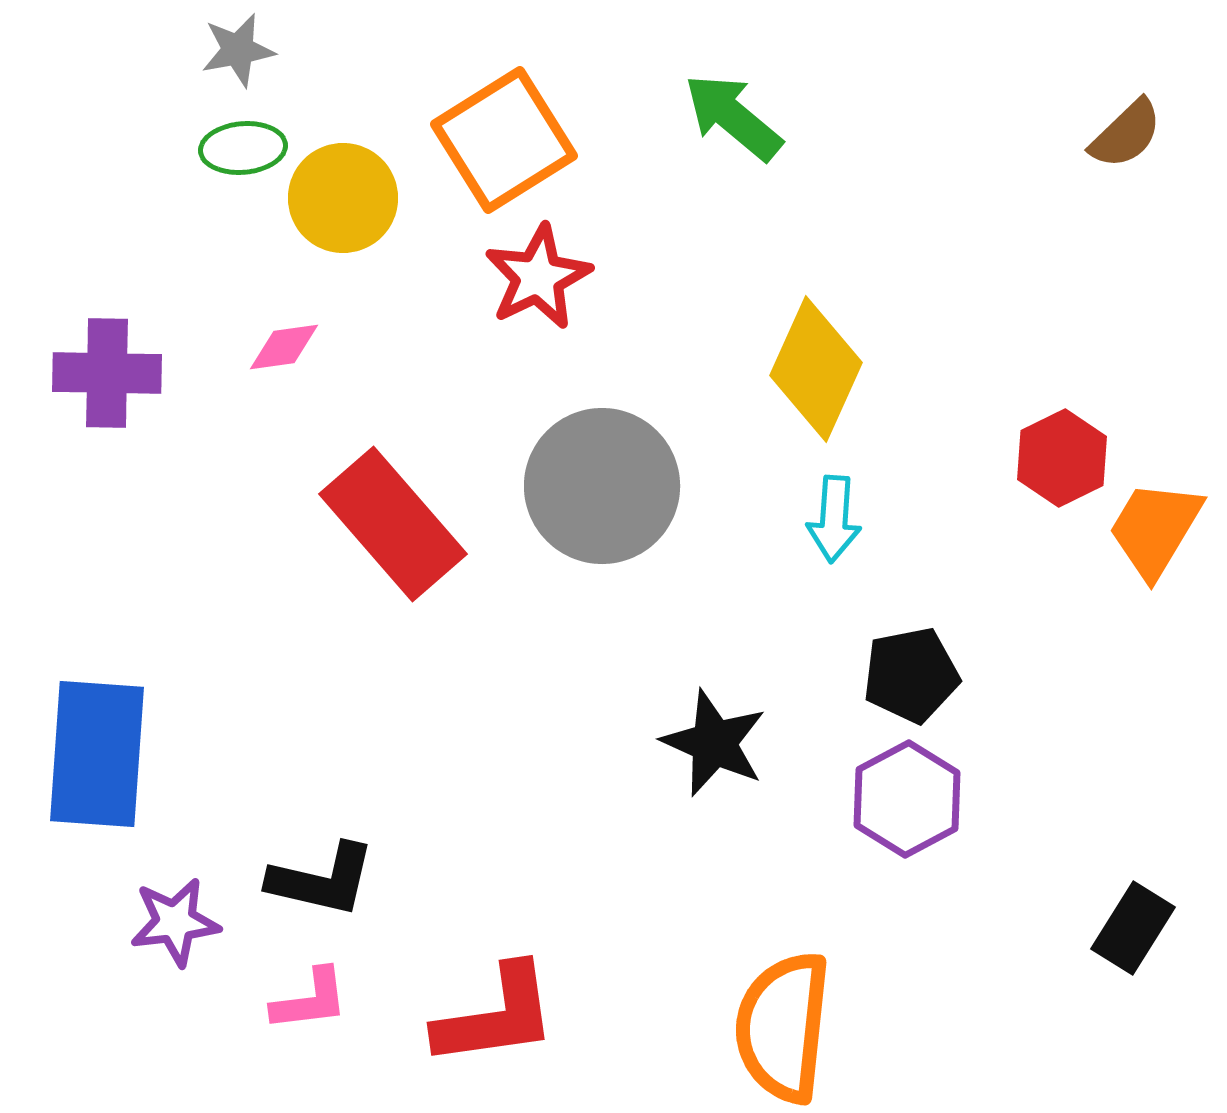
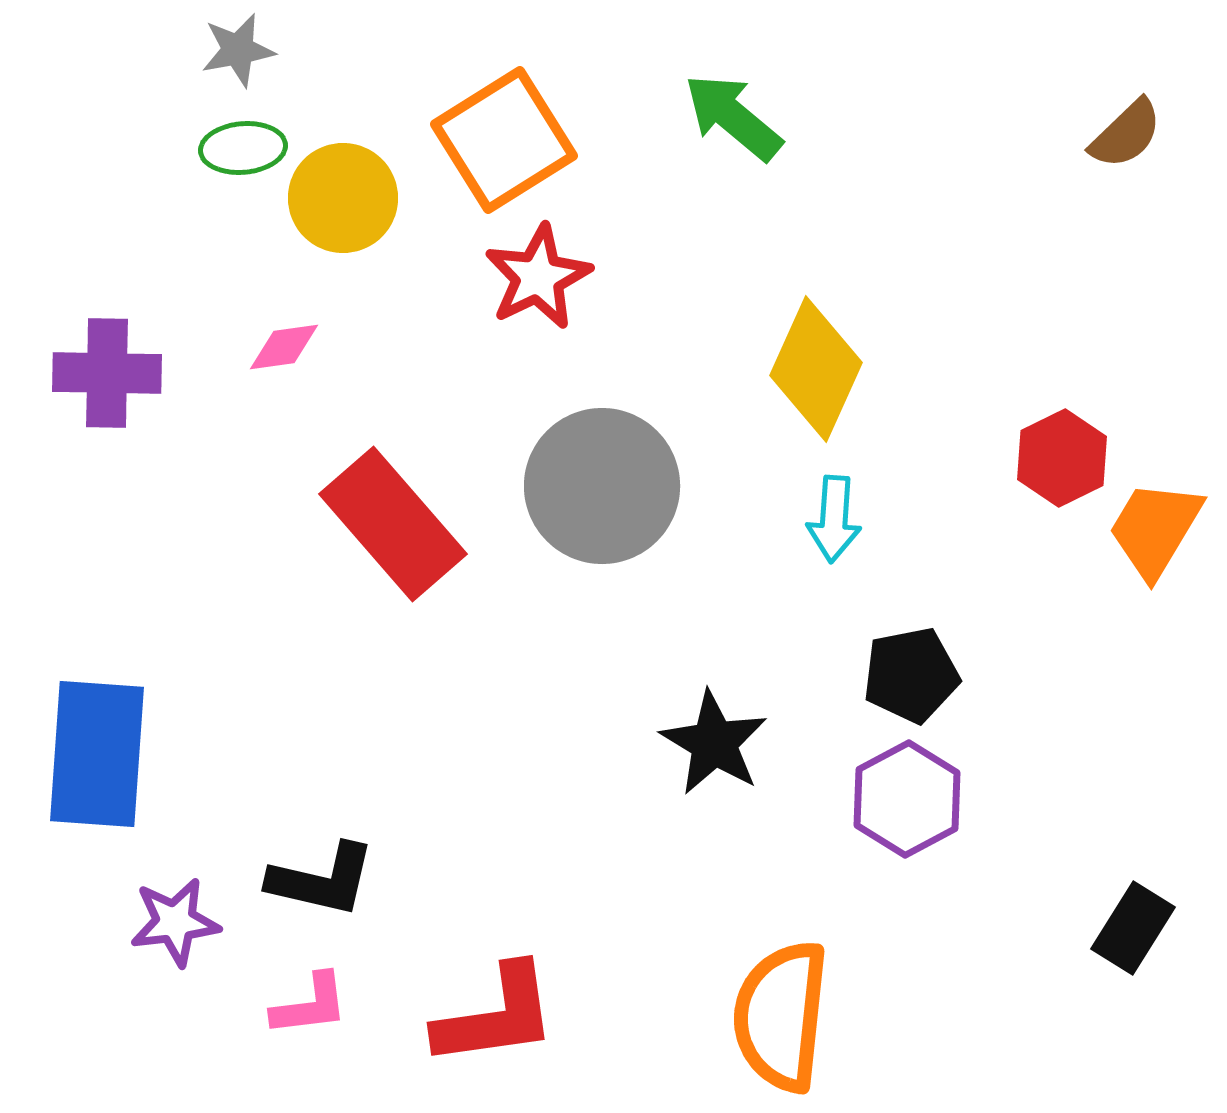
black star: rotated 7 degrees clockwise
pink L-shape: moved 5 px down
orange semicircle: moved 2 px left, 11 px up
